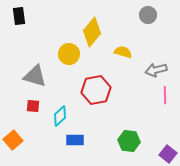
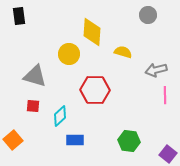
yellow diamond: rotated 36 degrees counterclockwise
red hexagon: moved 1 px left; rotated 12 degrees clockwise
